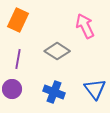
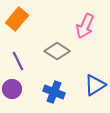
orange rectangle: moved 1 px left, 1 px up; rotated 15 degrees clockwise
pink arrow: rotated 130 degrees counterclockwise
purple line: moved 2 px down; rotated 36 degrees counterclockwise
blue triangle: moved 4 px up; rotated 35 degrees clockwise
